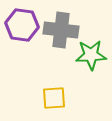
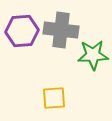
purple hexagon: moved 6 px down; rotated 12 degrees counterclockwise
green star: moved 2 px right
